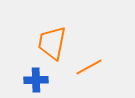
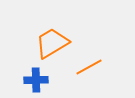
orange trapezoid: rotated 48 degrees clockwise
